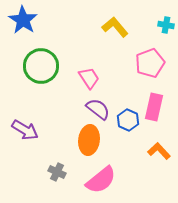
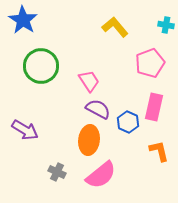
pink trapezoid: moved 3 px down
purple semicircle: rotated 10 degrees counterclockwise
blue hexagon: moved 2 px down
orange L-shape: rotated 30 degrees clockwise
pink semicircle: moved 5 px up
